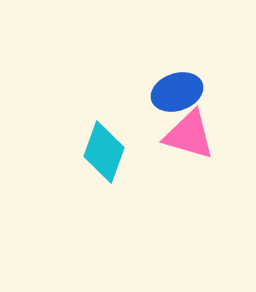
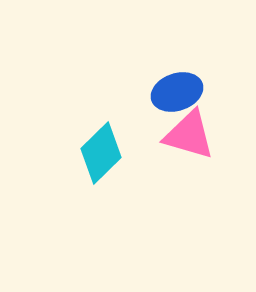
cyan diamond: moved 3 px left, 1 px down; rotated 26 degrees clockwise
